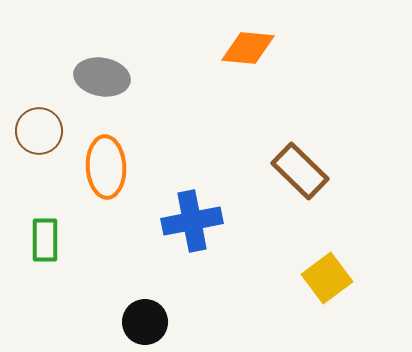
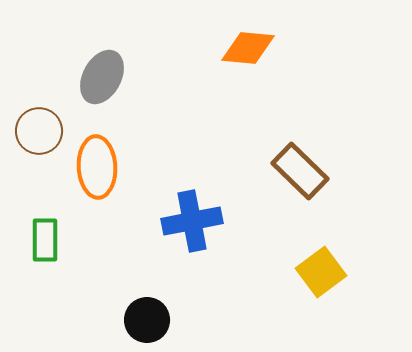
gray ellipse: rotated 72 degrees counterclockwise
orange ellipse: moved 9 px left
yellow square: moved 6 px left, 6 px up
black circle: moved 2 px right, 2 px up
